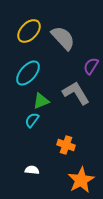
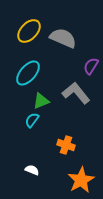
gray semicircle: rotated 24 degrees counterclockwise
gray L-shape: rotated 8 degrees counterclockwise
white semicircle: rotated 16 degrees clockwise
